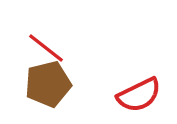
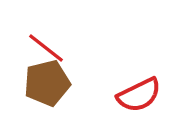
brown pentagon: moved 1 px left, 1 px up
